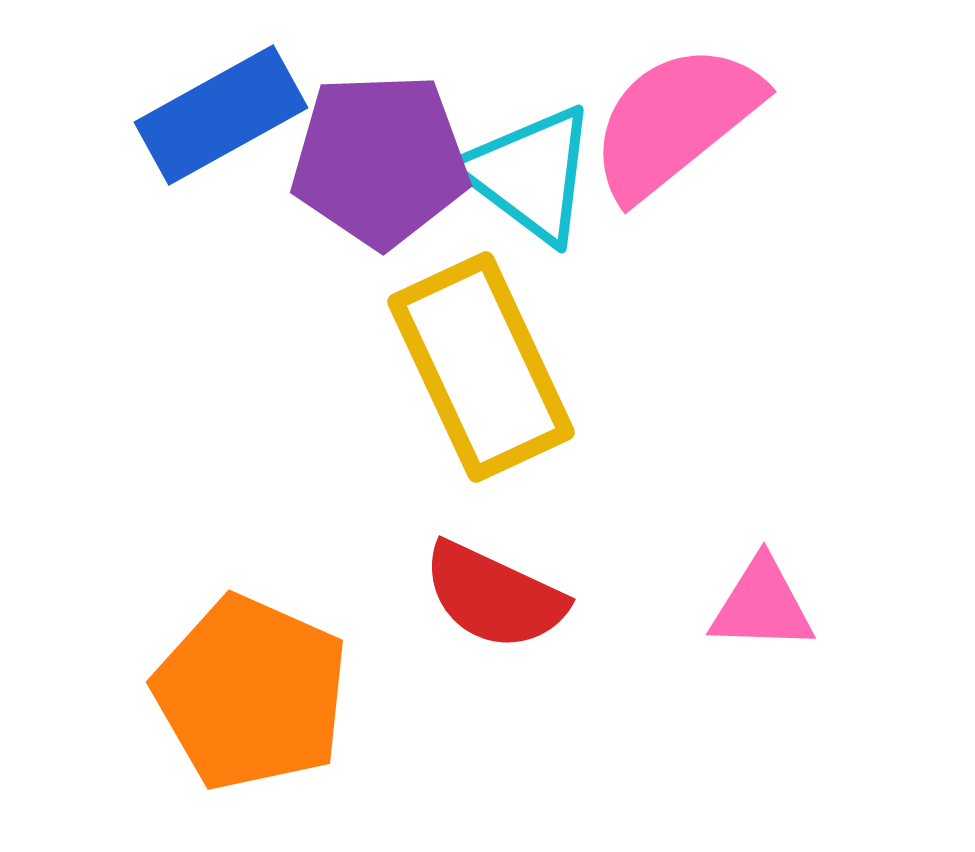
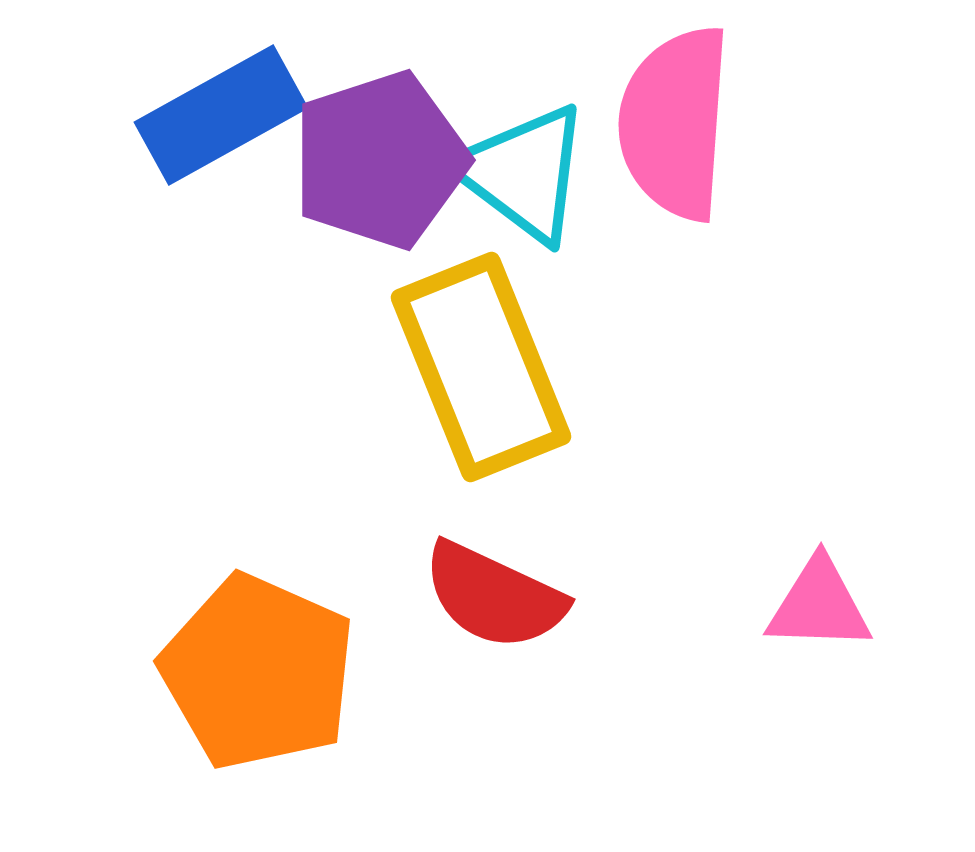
pink semicircle: moved 2 px down; rotated 47 degrees counterclockwise
purple pentagon: rotated 16 degrees counterclockwise
cyan triangle: moved 7 px left, 1 px up
yellow rectangle: rotated 3 degrees clockwise
pink triangle: moved 57 px right
orange pentagon: moved 7 px right, 21 px up
